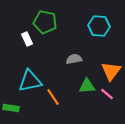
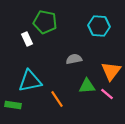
orange line: moved 4 px right, 2 px down
green rectangle: moved 2 px right, 3 px up
